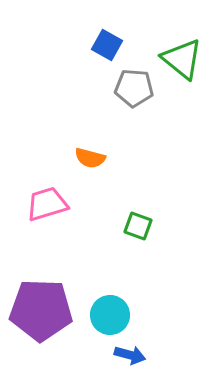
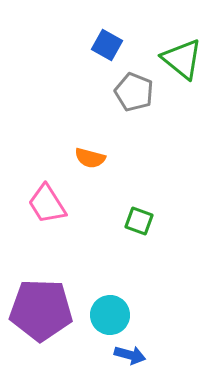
gray pentagon: moved 4 px down; rotated 18 degrees clockwise
pink trapezoid: rotated 105 degrees counterclockwise
green square: moved 1 px right, 5 px up
